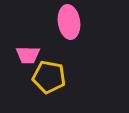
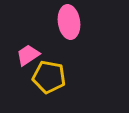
pink trapezoid: rotated 145 degrees clockwise
